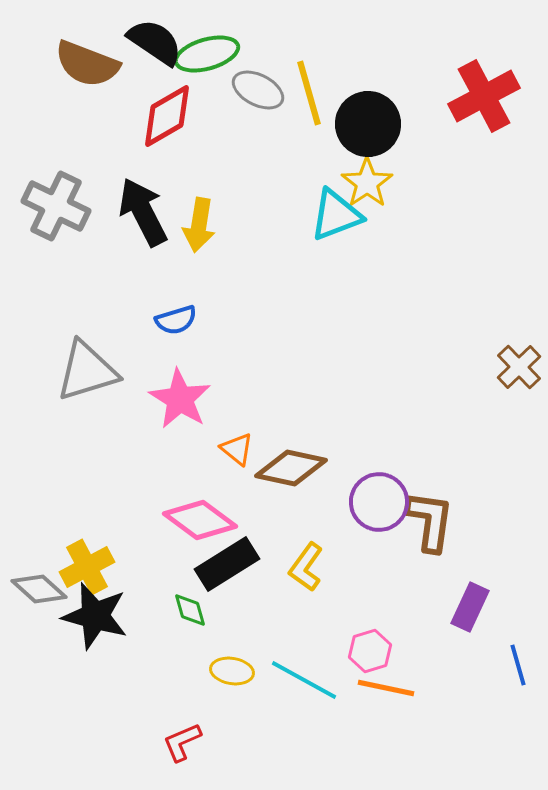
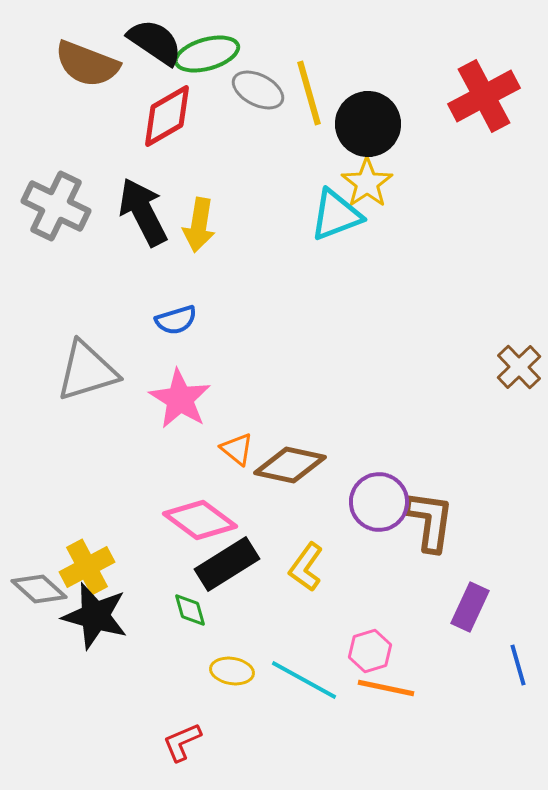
brown diamond: moved 1 px left, 3 px up
